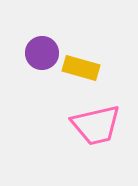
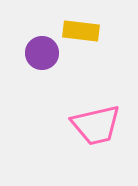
yellow rectangle: moved 37 px up; rotated 9 degrees counterclockwise
